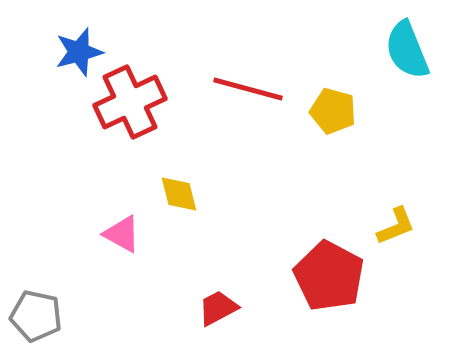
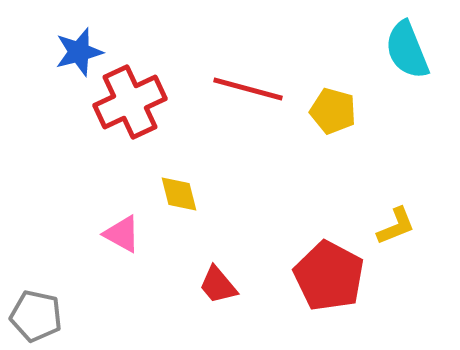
red trapezoid: moved 23 px up; rotated 102 degrees counterclockwise
